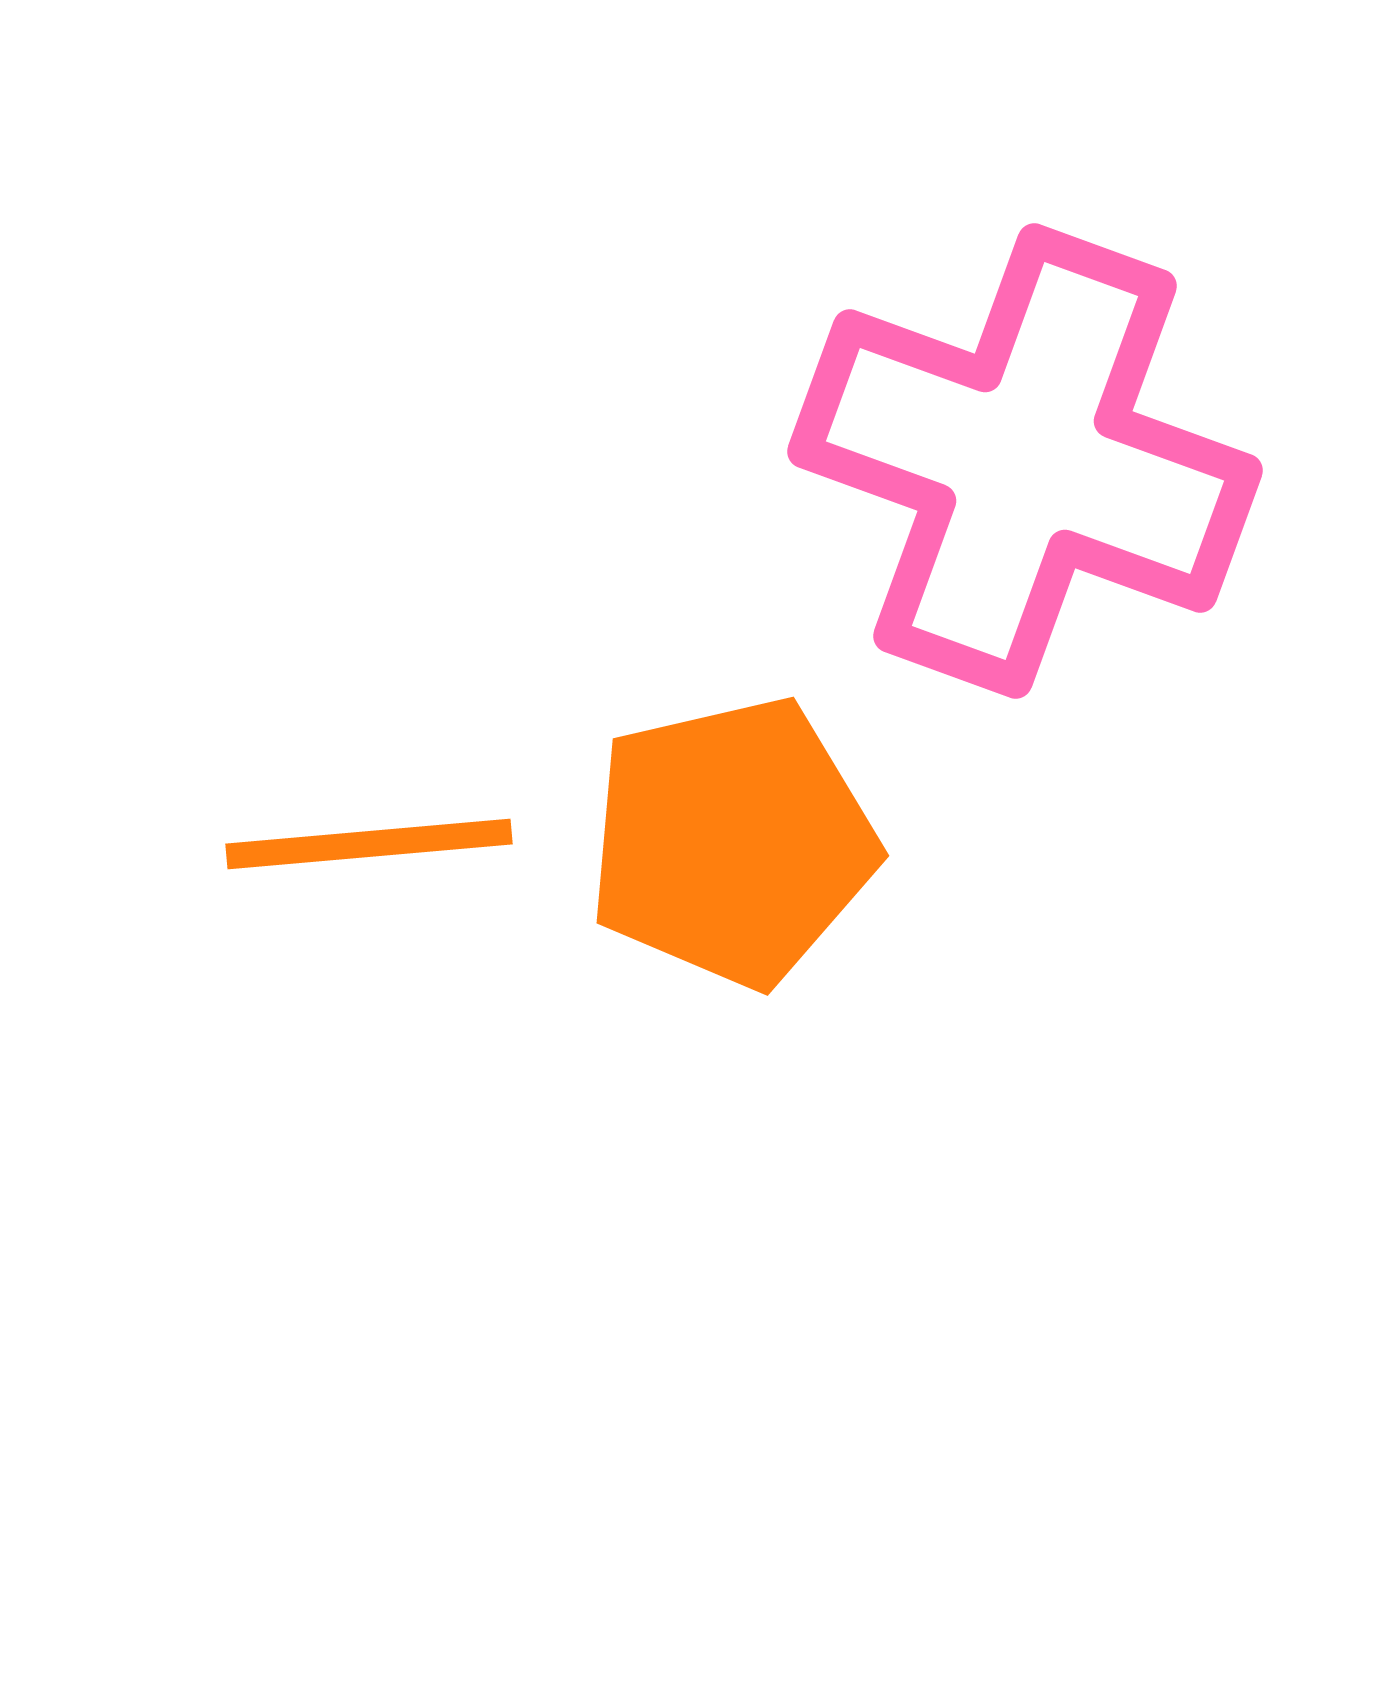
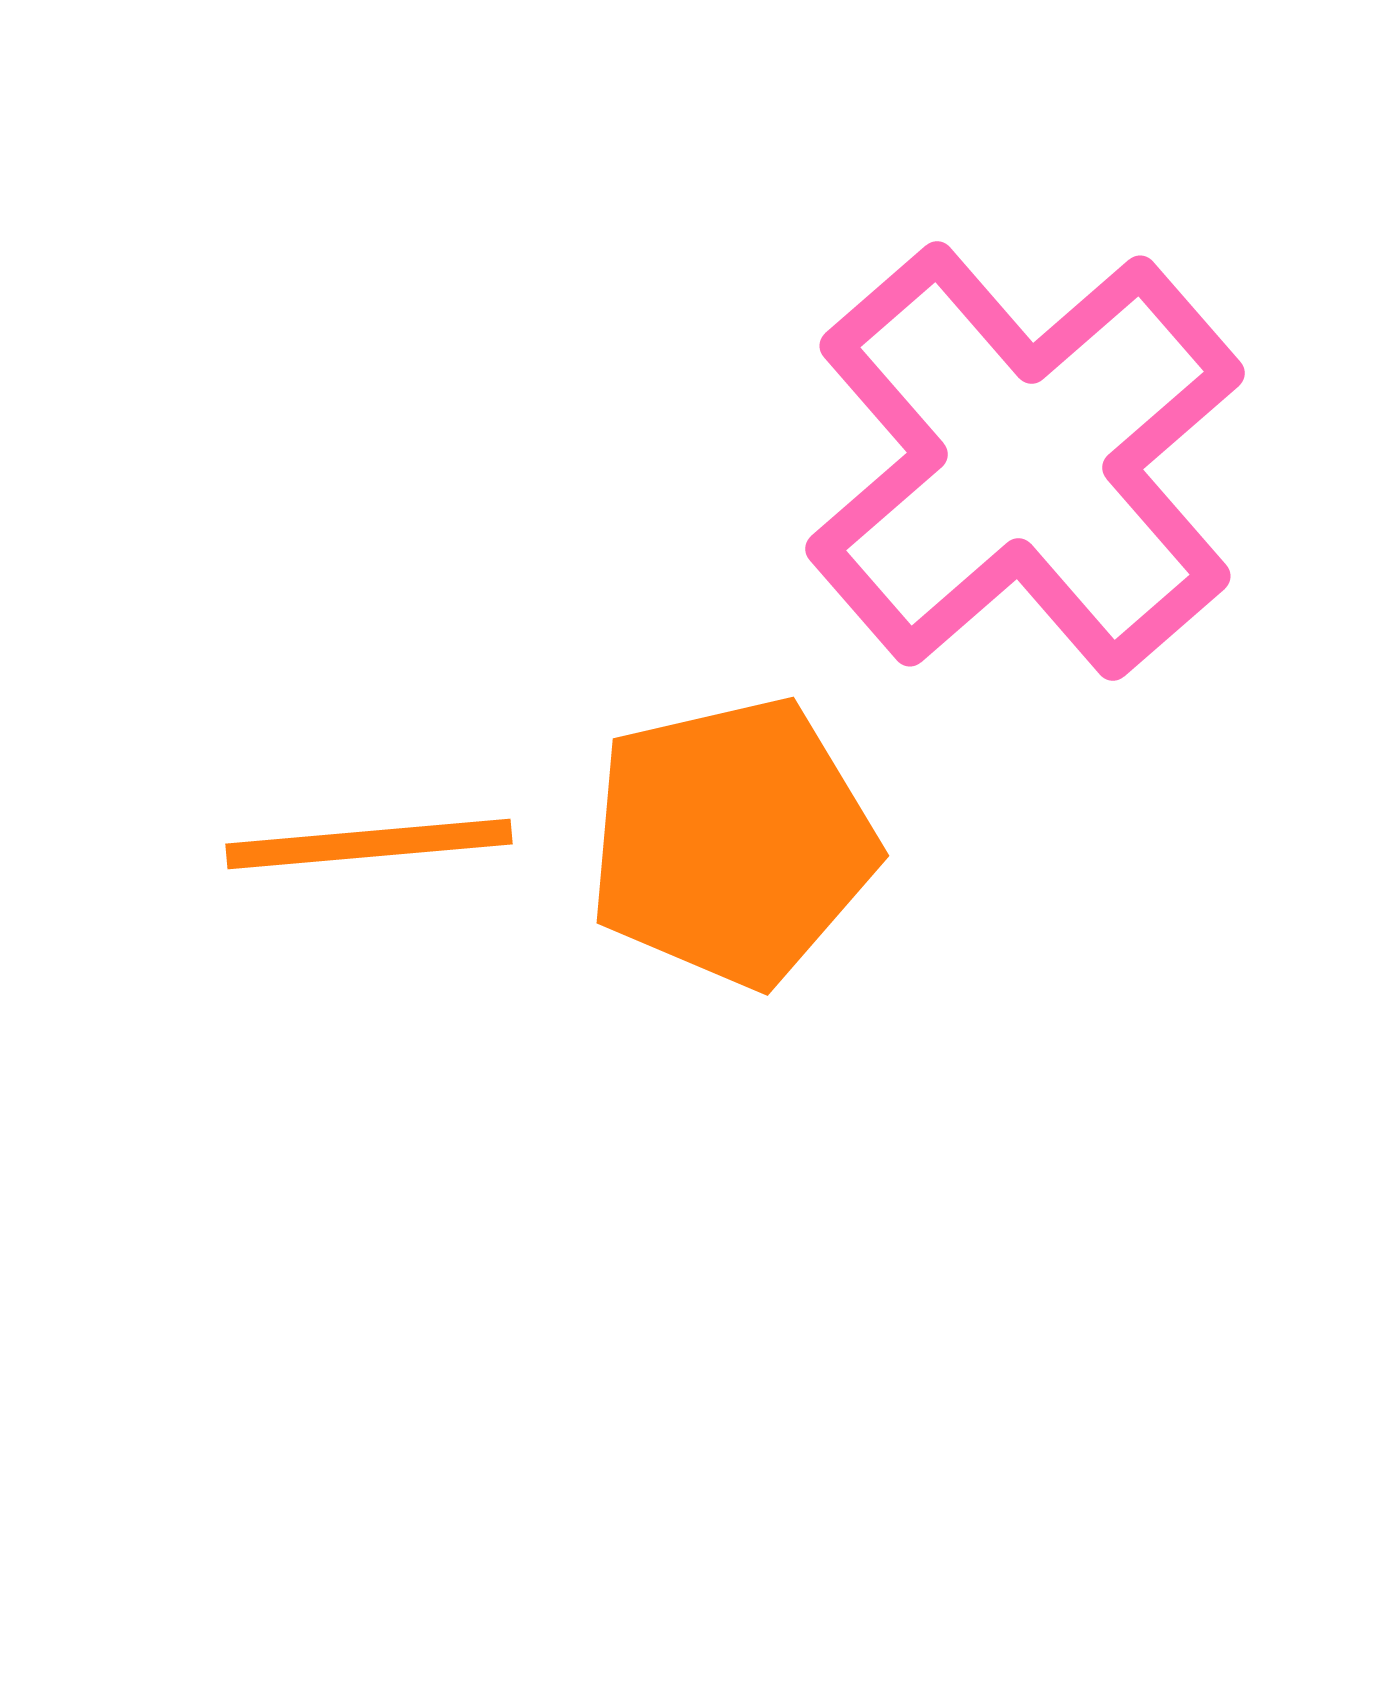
pink cross: rotated 29 degrees clockwise
